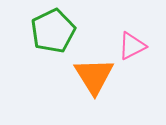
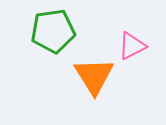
green pentagon: rotated 18 degrees clockwise
